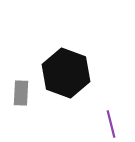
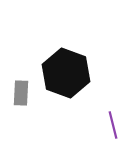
purple line: moved 2 px right, 1 px down
